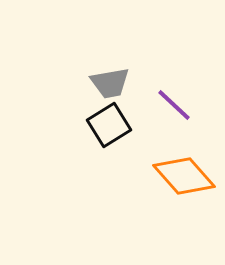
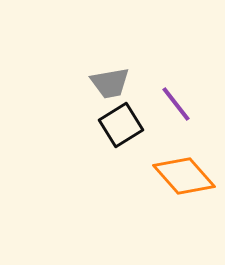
purple line: moved 2 px right, 1 px up; rotated 9 degrees clockwise
black square: moved 12 px right
